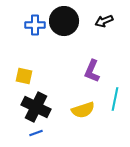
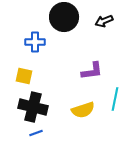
black circle: moved 4 px up
blue cross: moved 17 px down
purple L-shape: rotated 120 degrees counterclockwise
black cross: moved 3 px left; rotated 12 degrees counterclockwise
